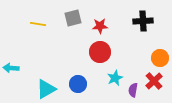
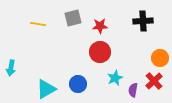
cyan arrow: rotated 84 degrees counterclockwise
